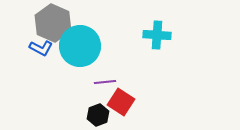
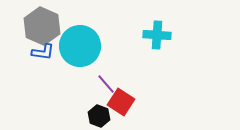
gray hexagon: moved 11 px left, 3 px down
blue L-shape: moved 2 px right, 4 px down; rotated 20 degrees counterclockwise
purple line: moved 1 px right, 2 px down; rotated 55 degrees clockwise
black hexagon: moved 1 px right, 1 px down; rotated 20 degrees counterclockwise
